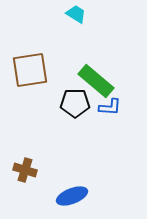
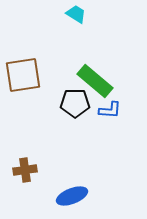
brown square: moved 7 px left, 5 px down
green rectangle: moved 1 px left
blue L-shape: moved 3 px down
brown cross: rotated 25 degrees counterclockwise
